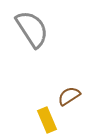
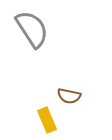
brown semicircle: rotated 135 degrees counterclockwise
